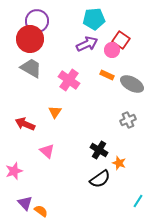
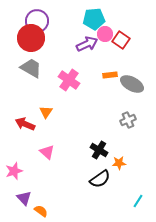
red circle: moved 1 px right, 1 px up
pink circle: moved 7 px left, 16 px up
orange rectangle: moved 3 px right; rotated 32 degrees counterclockwise
orange triangle: moved 9 px left
pink triangle: moved 1 px down
orange star: rotated 24 degrees counterclockwise
purple triangle: moved 1 px left, 5 px up
